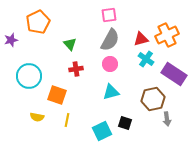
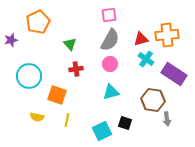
orange cross: rotated 20 degrees clockwise
brown hexagon: moved 1 px down; rotated 20 degrees clockwise
